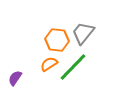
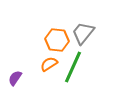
green line: rotated 20 degrees counterclockwise
